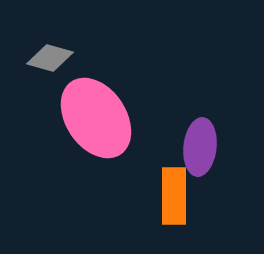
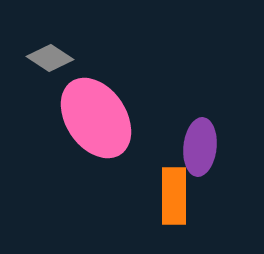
gray diamond: rotated 18 degrees clockwise
